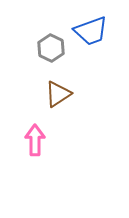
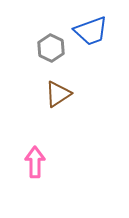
pink arrow: moved 22 px down
